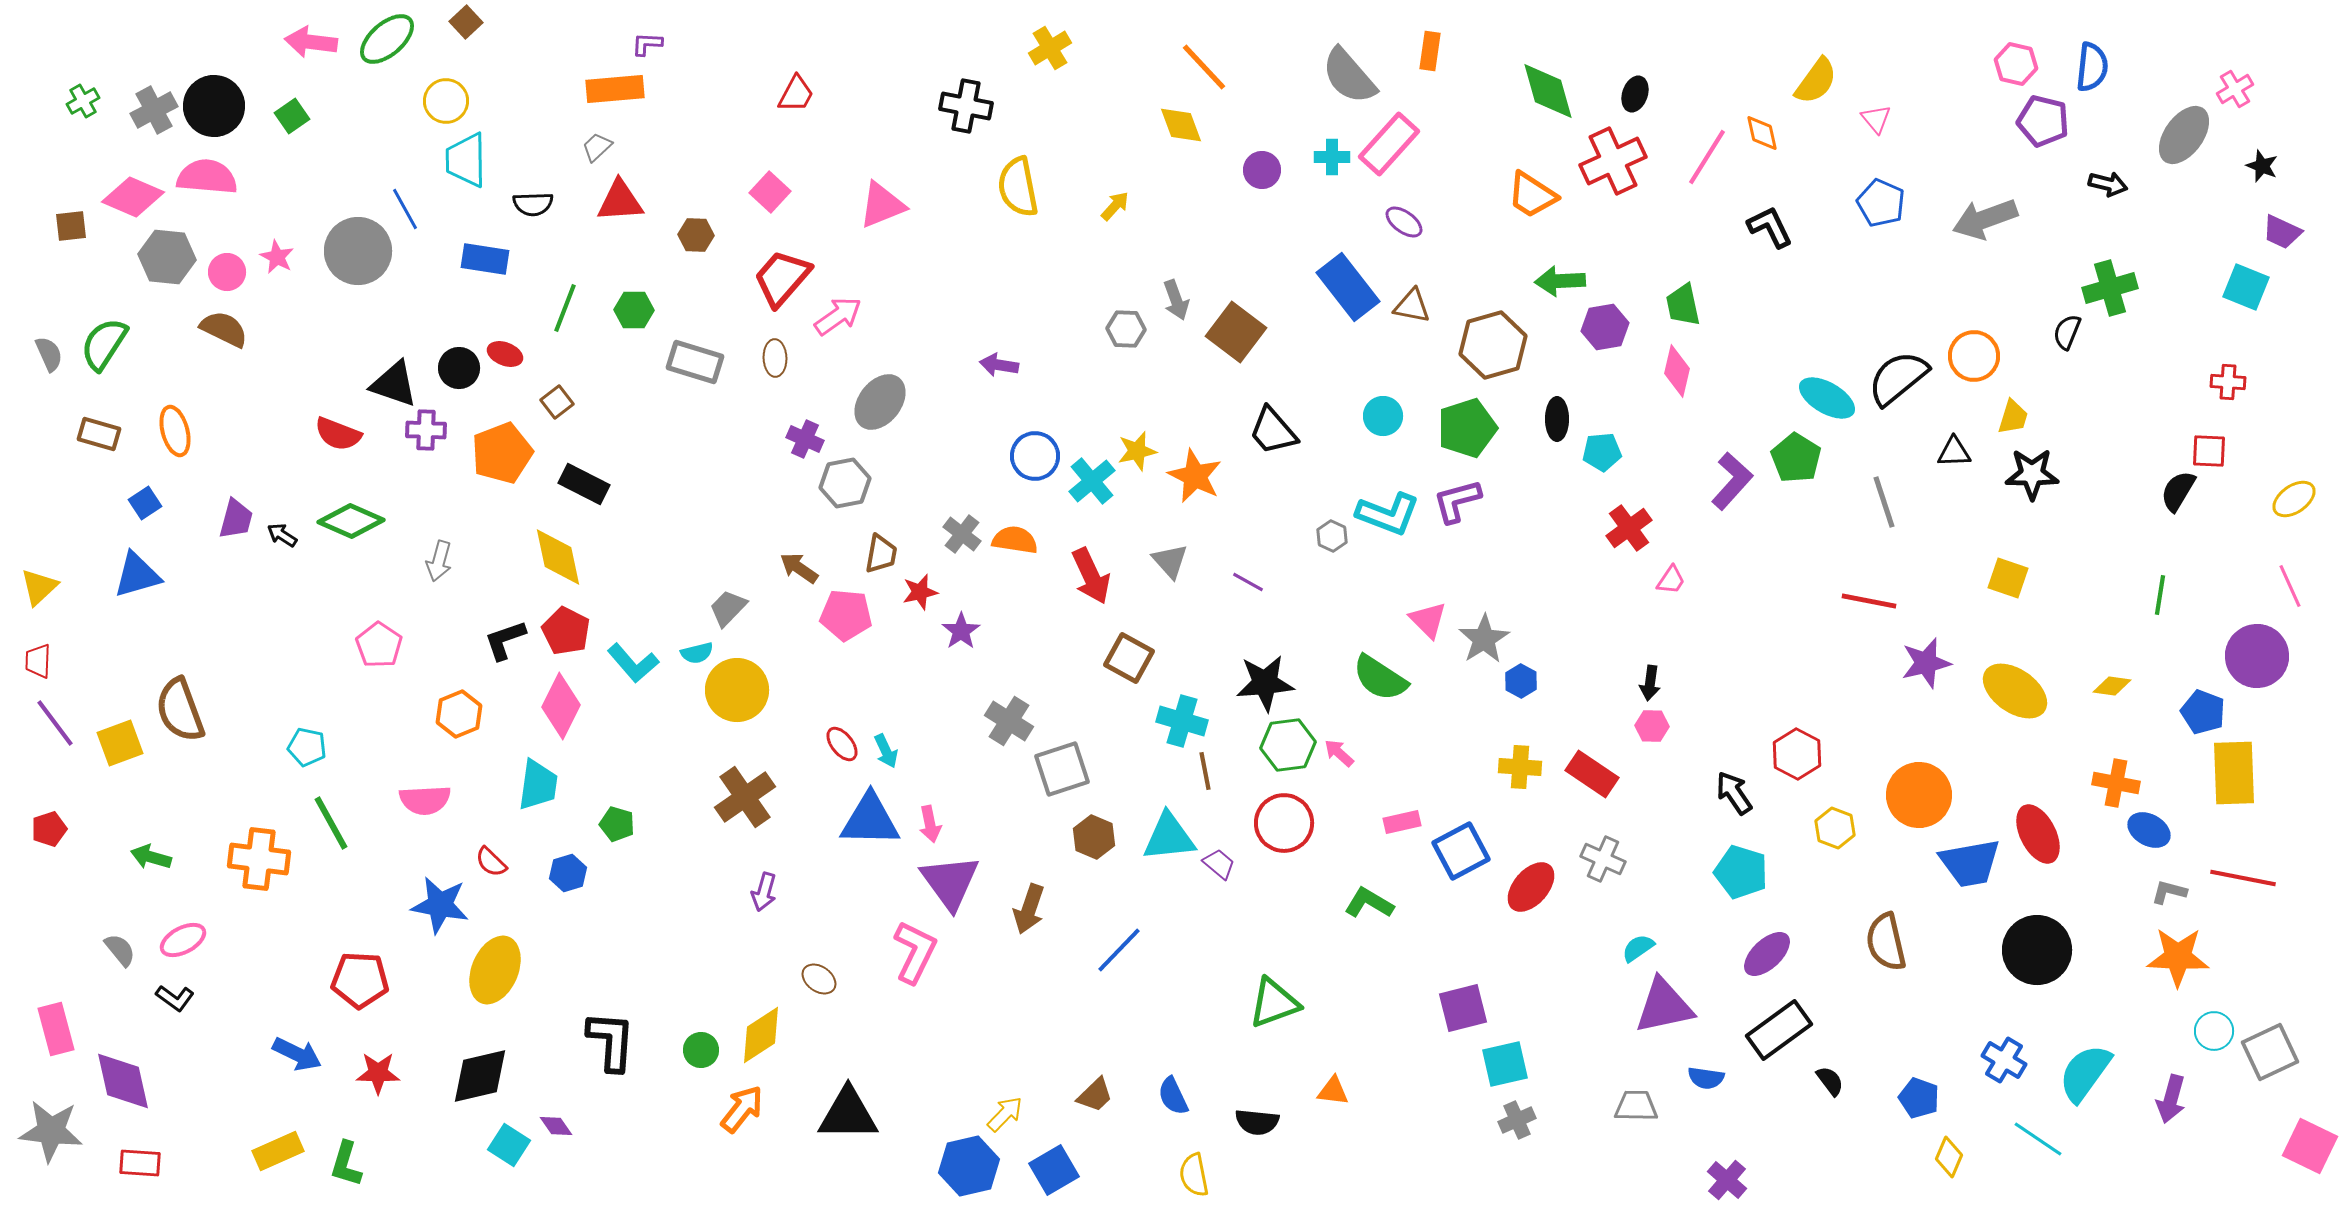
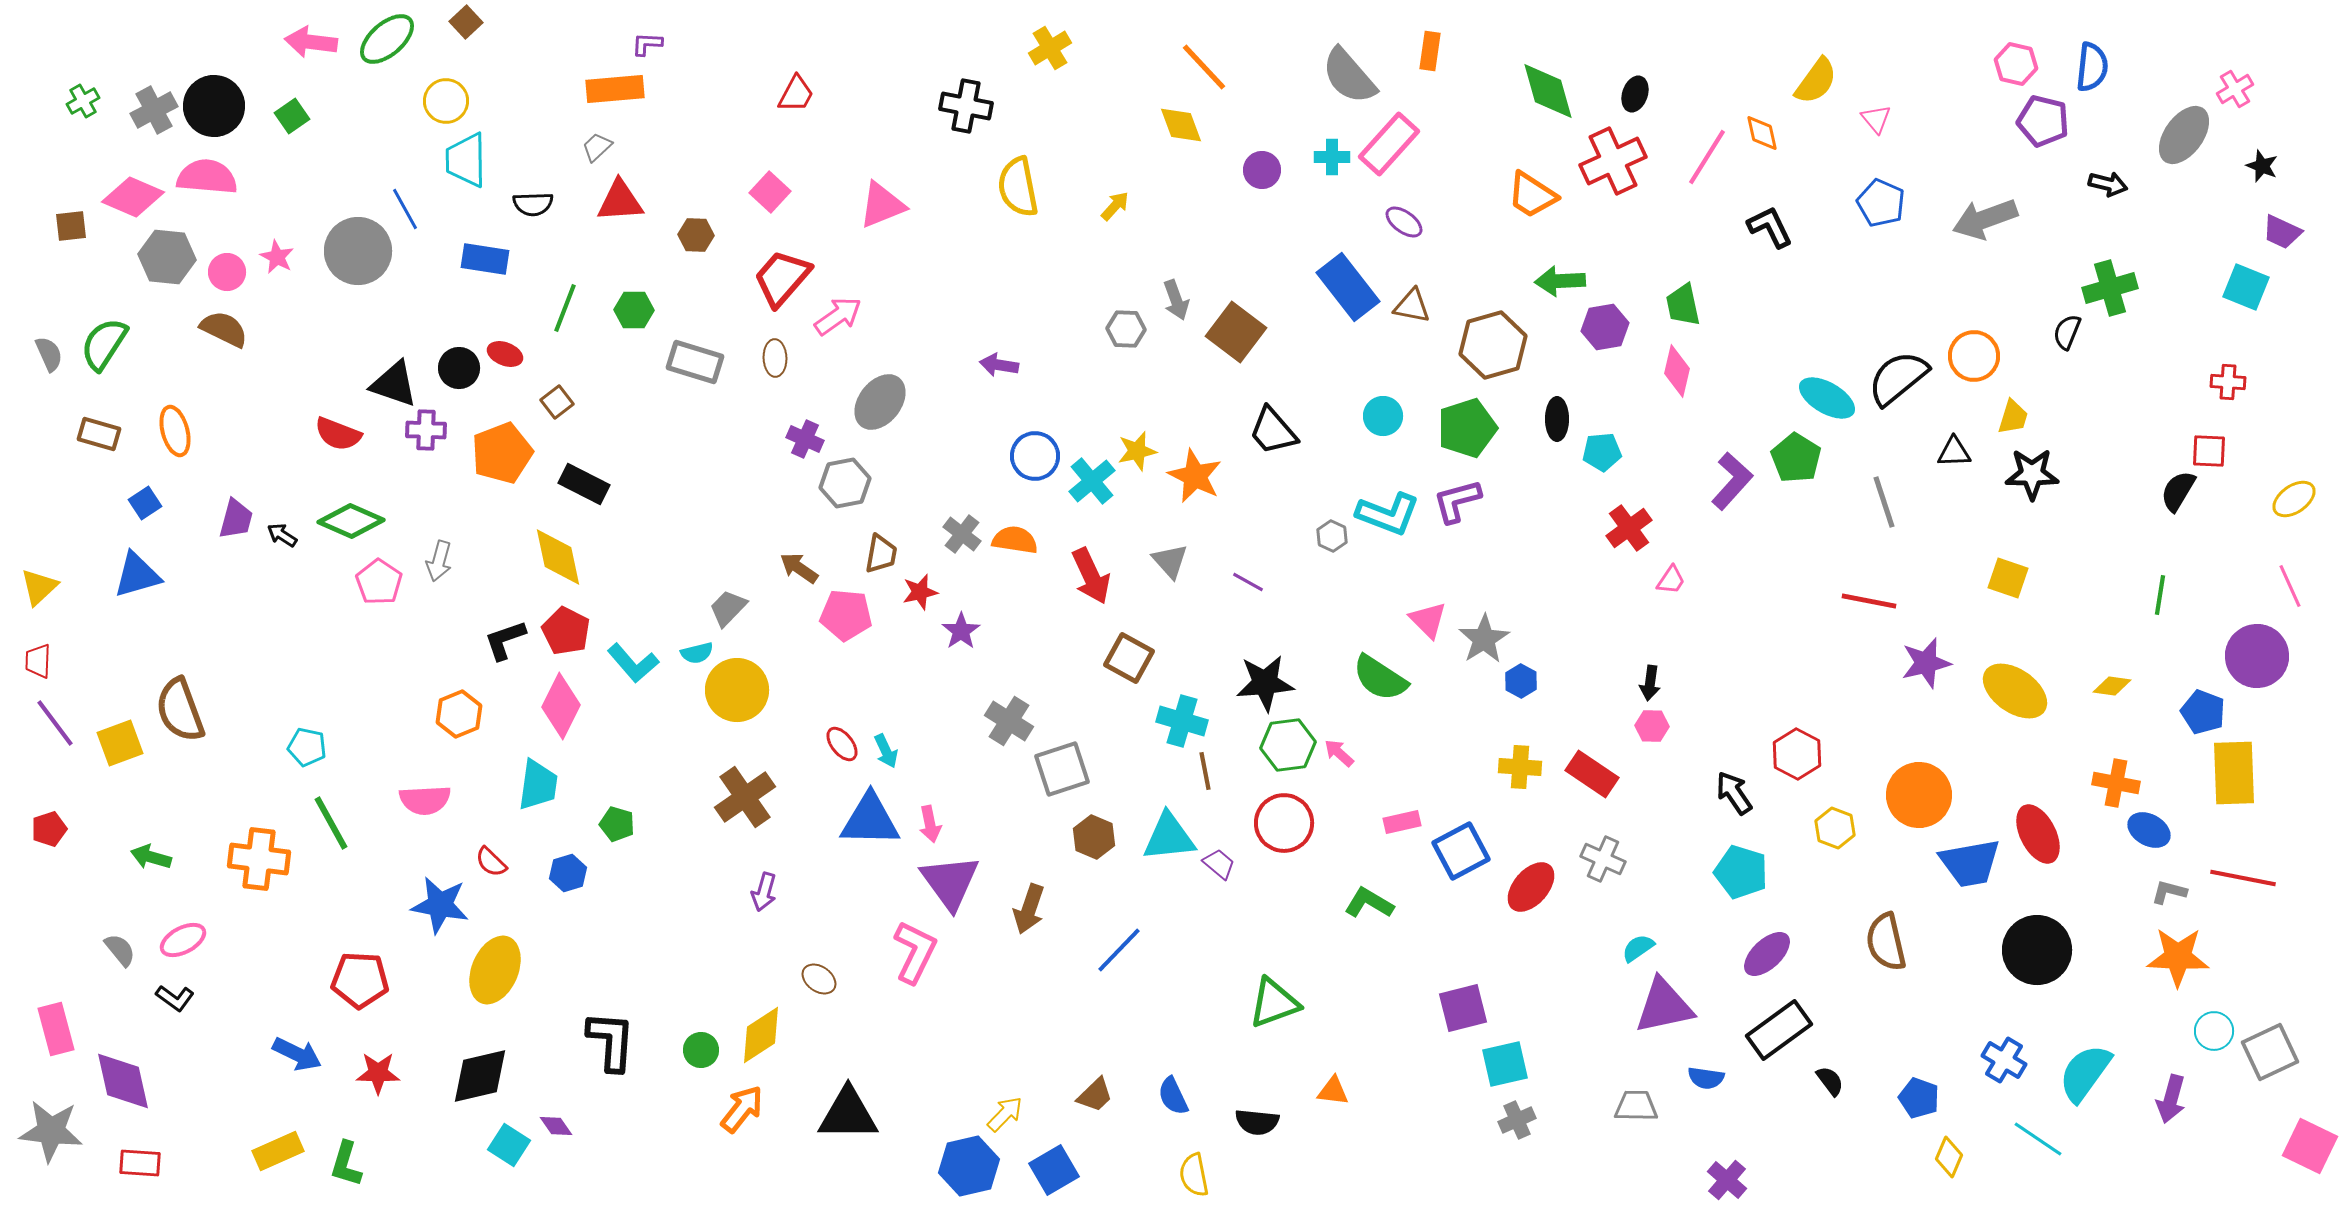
pink pentagon at (379, 645): moved 63 px up
